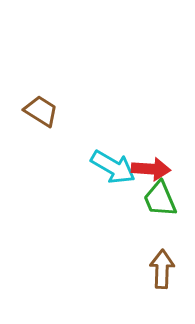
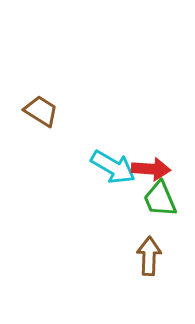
brown arrow: moved 13 px left, 13 px up
